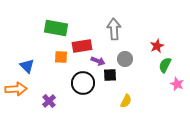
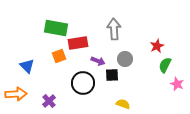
red rectangle: moved 4 px left, 3 px up
orange square: moved 2 px left, 1 px up; rotated 24 degrees counterclockwise
black square: moved 2 px right
orange arrow: moved 5 px down
yellow semicircle: moved 3 px left, 3 px down; rotated 96 degrees counterclockwise
